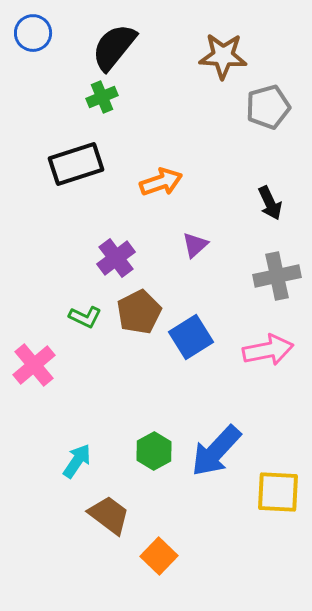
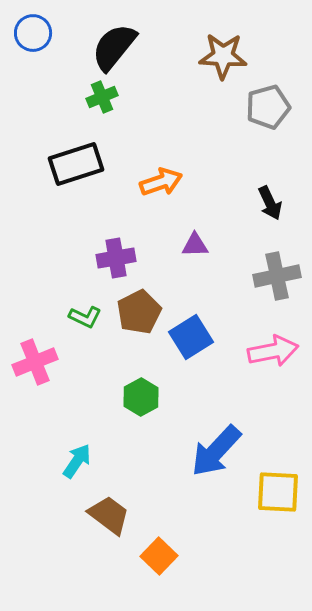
purple triangle: rotated 40 degrees clockwise
purple cross: rotated 27 degrees clockwise
pink arrow: moved 5 px right, 1 px down
pink cross: moved 1 px right, 3 px up; rotated 18 degrees clockwise
green hexagon: moved 13 px left, 54 px up
